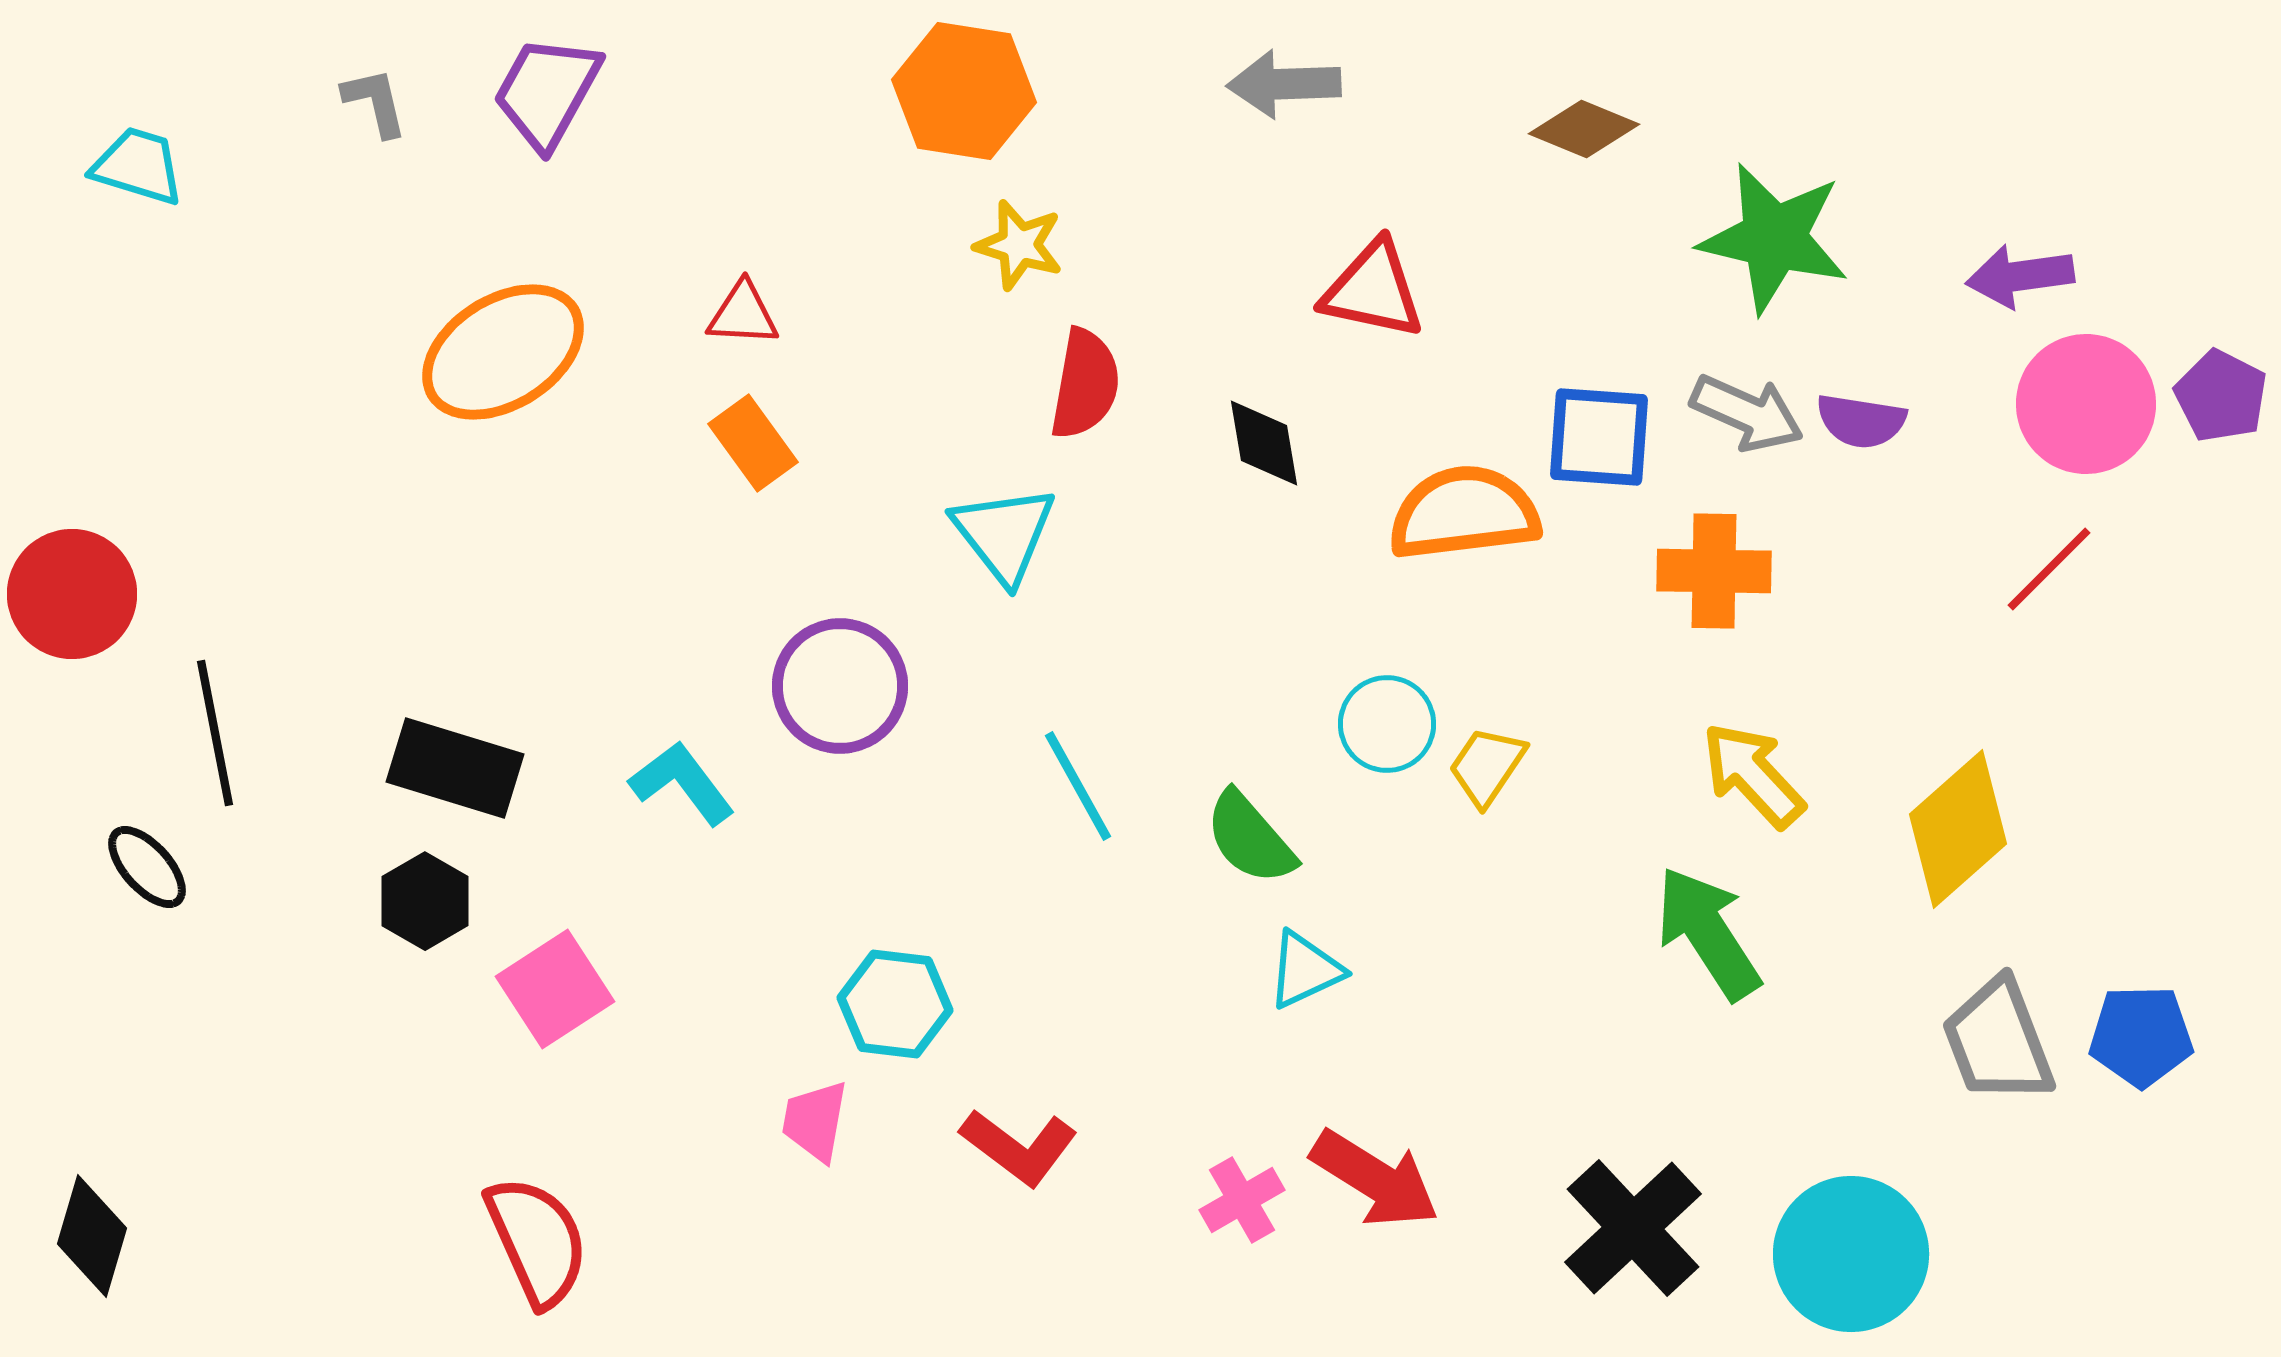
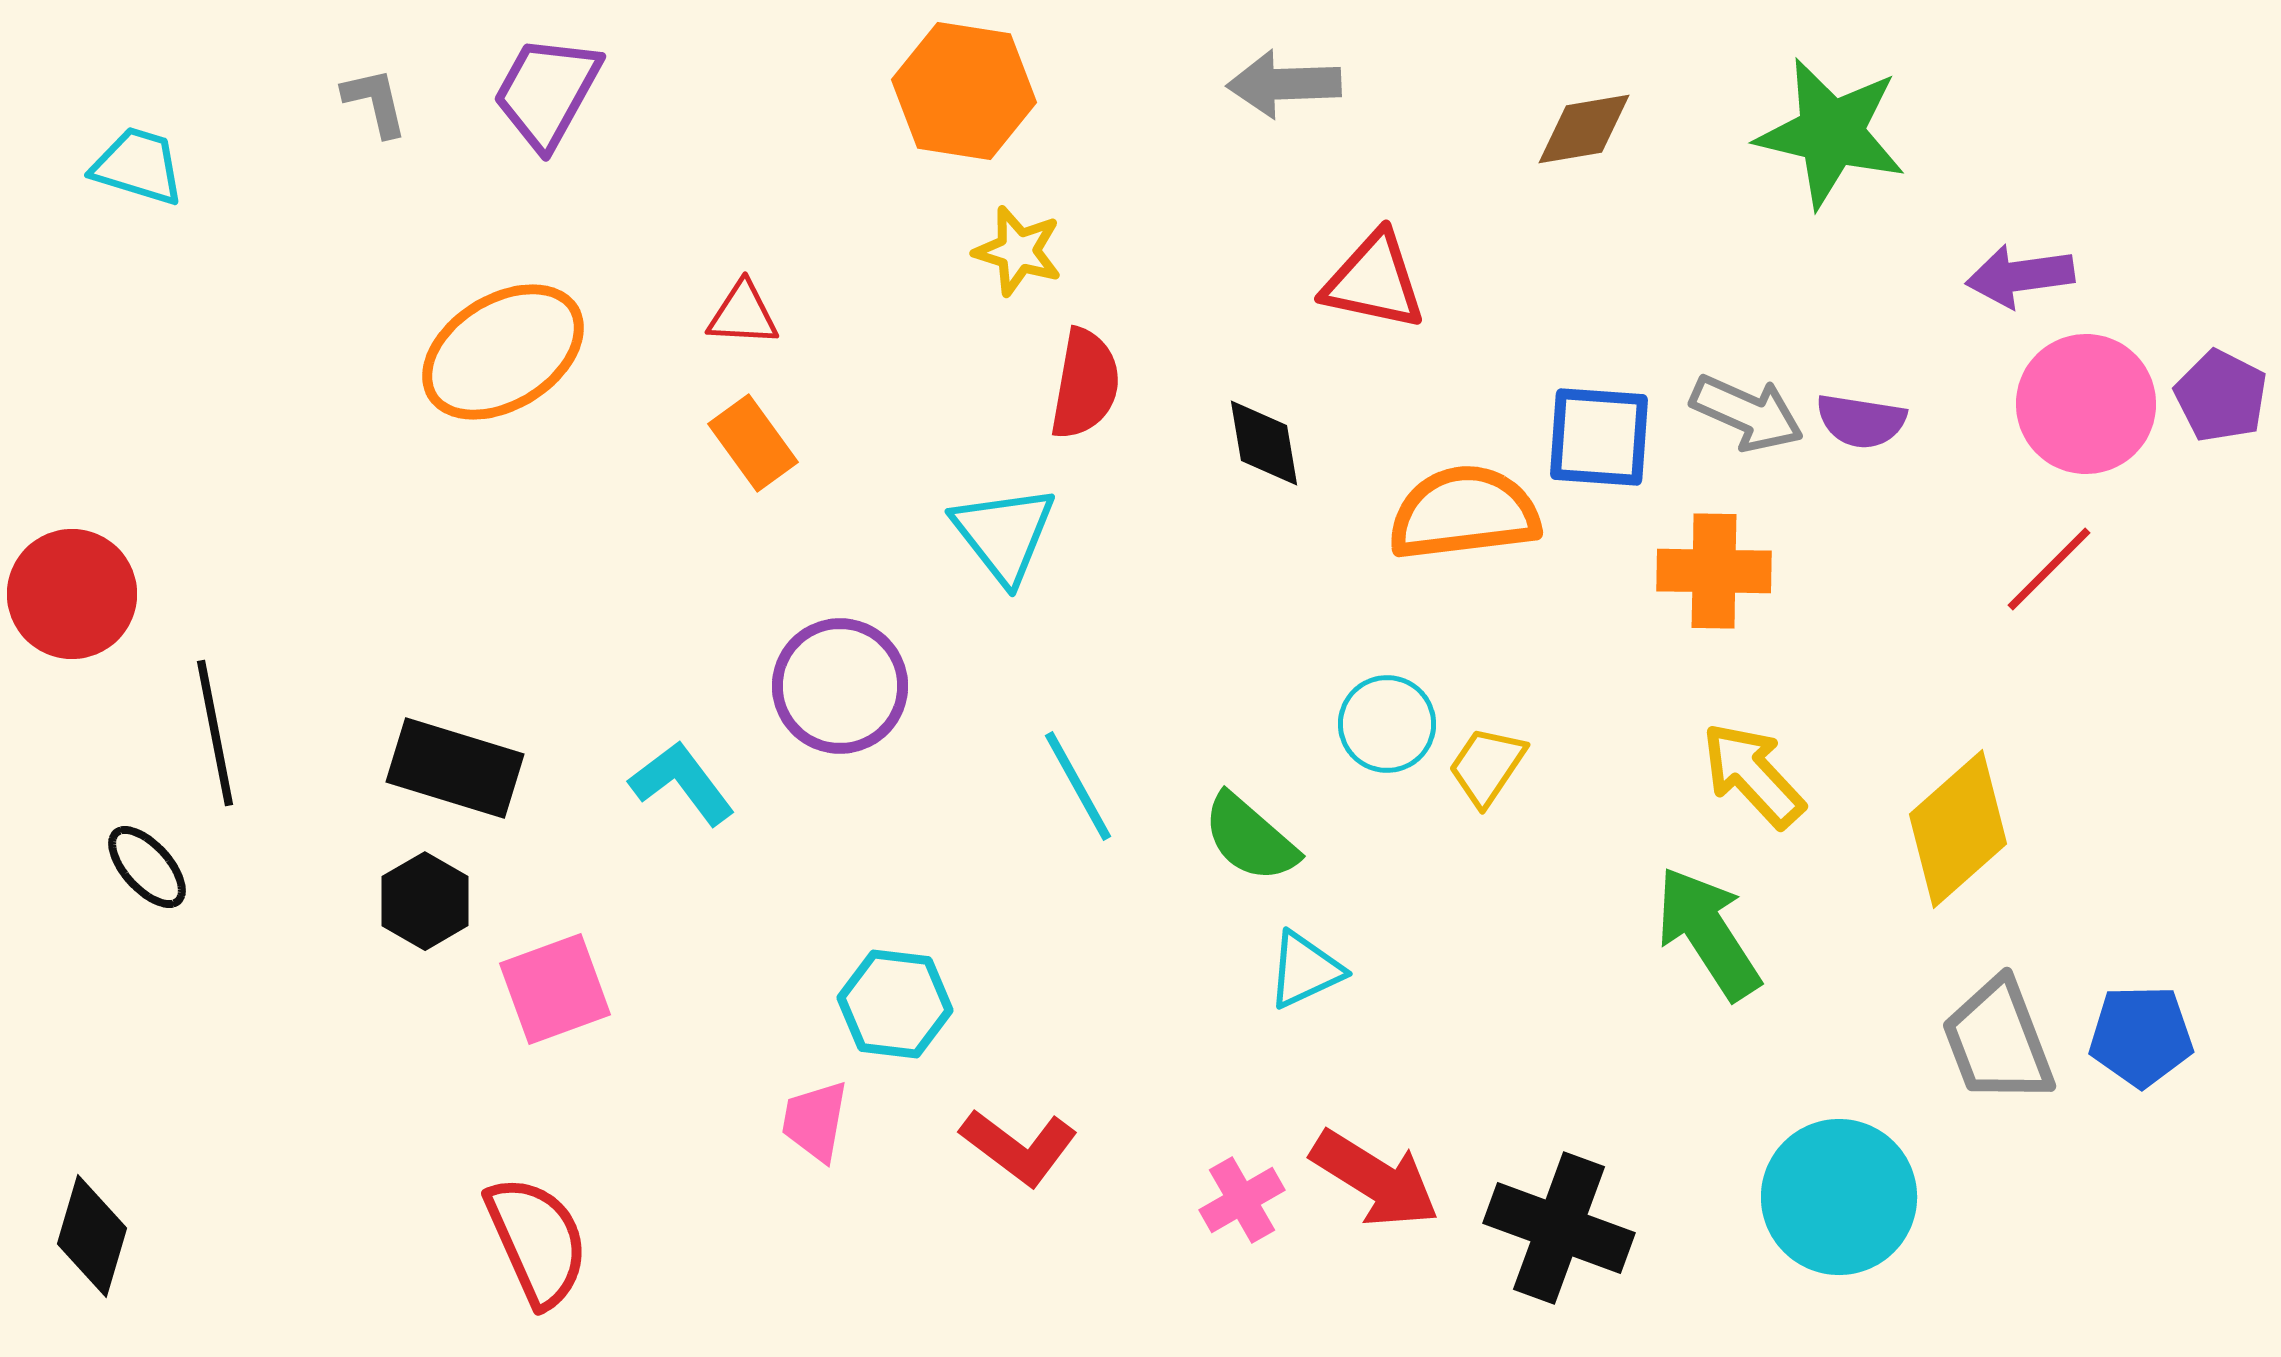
brown diamond at (1584, 129): rotated 32 degrees counterclockwise
green star at (1774, 238): moved 57 px right, 105 px up
yellow star at (1019, 245): moved 1 px left, 6 px down
red triangle at (1373, 290): moved 1 px right, 9 px up
green semicircle at (1250, 838): rotated 8 degrees counterclockwise
pink square at (555, 989): rotated 13 degrees clockwise
black cross at (1633, 1228): moved 74 px left; rotated 27 degrees counterclockwise
cyan circle at (1851, 1254): moved 12 px left, 57 px up
